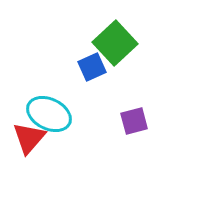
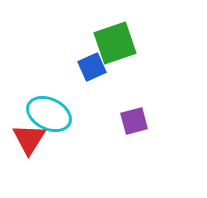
green square: rotated 24 degrees clockwise
red triangle: moved 1 px down; rotated 9 degrees counterclockwise
